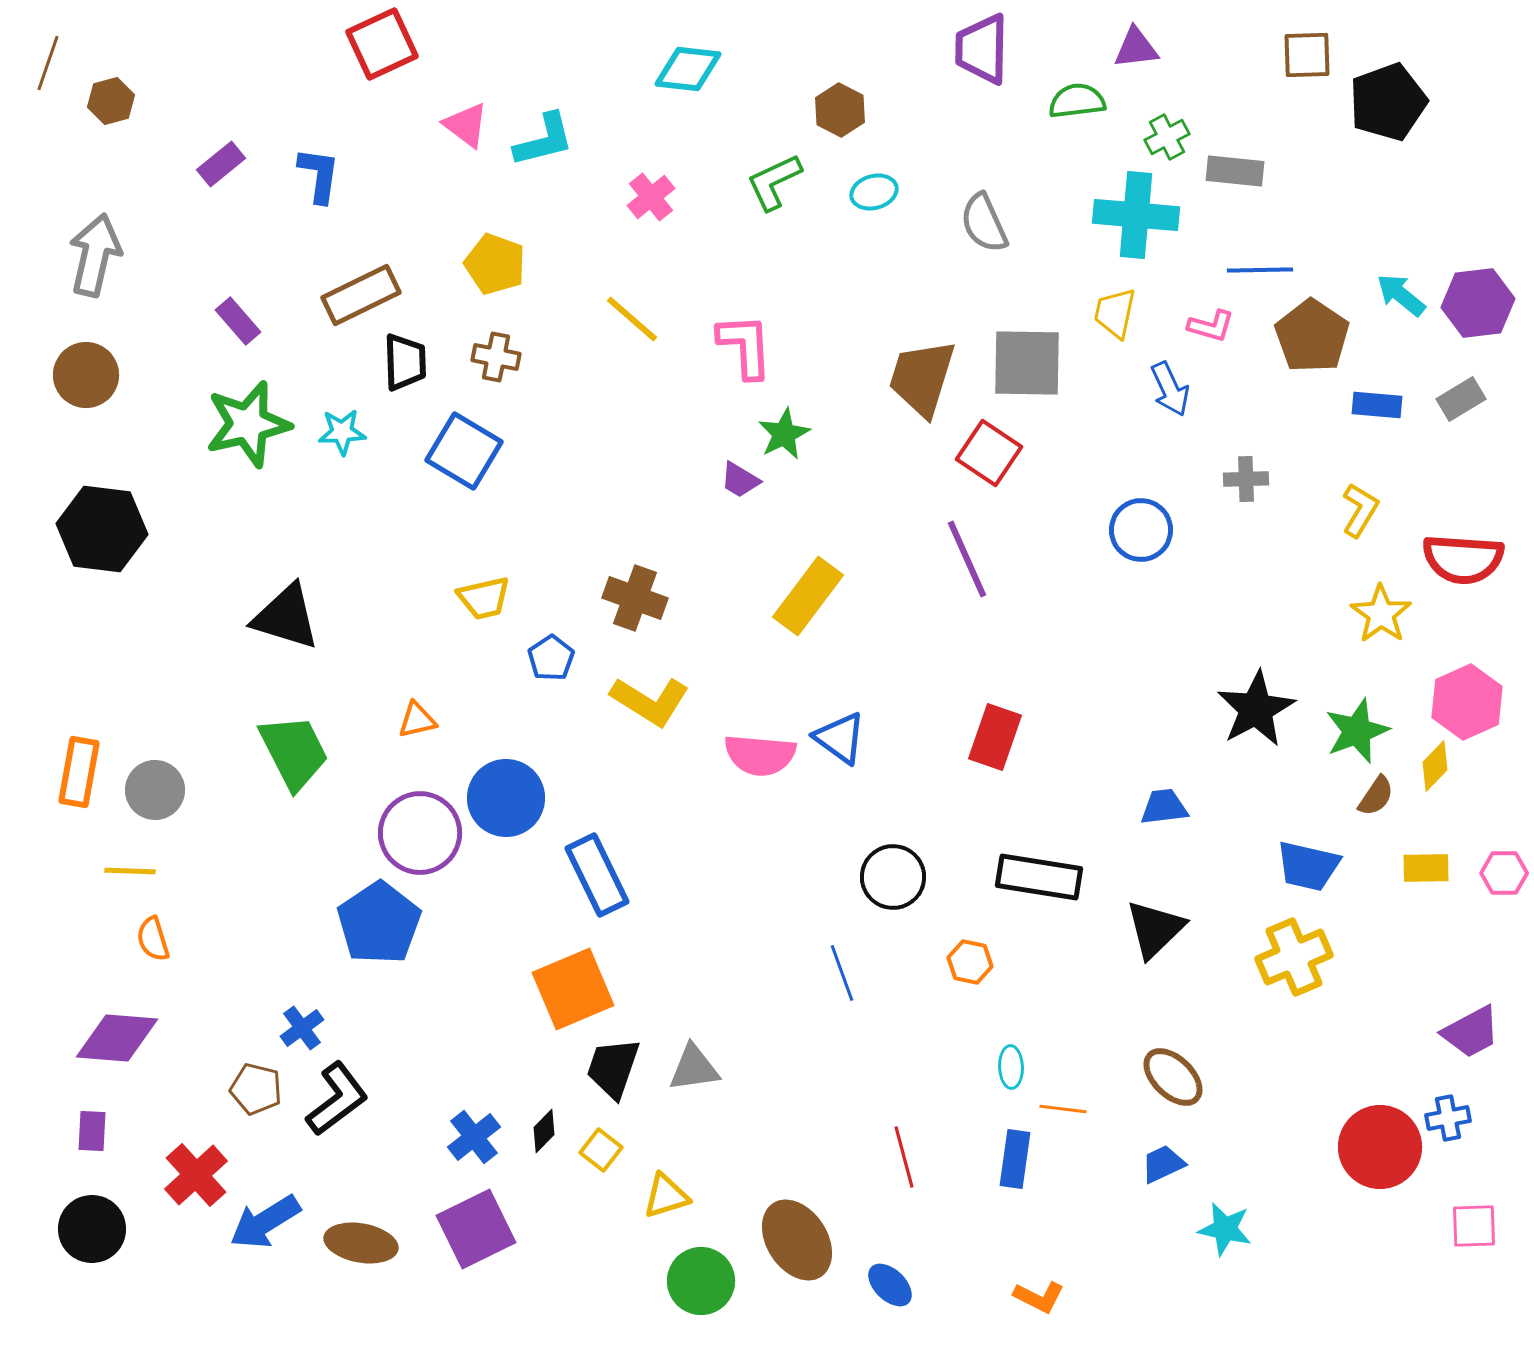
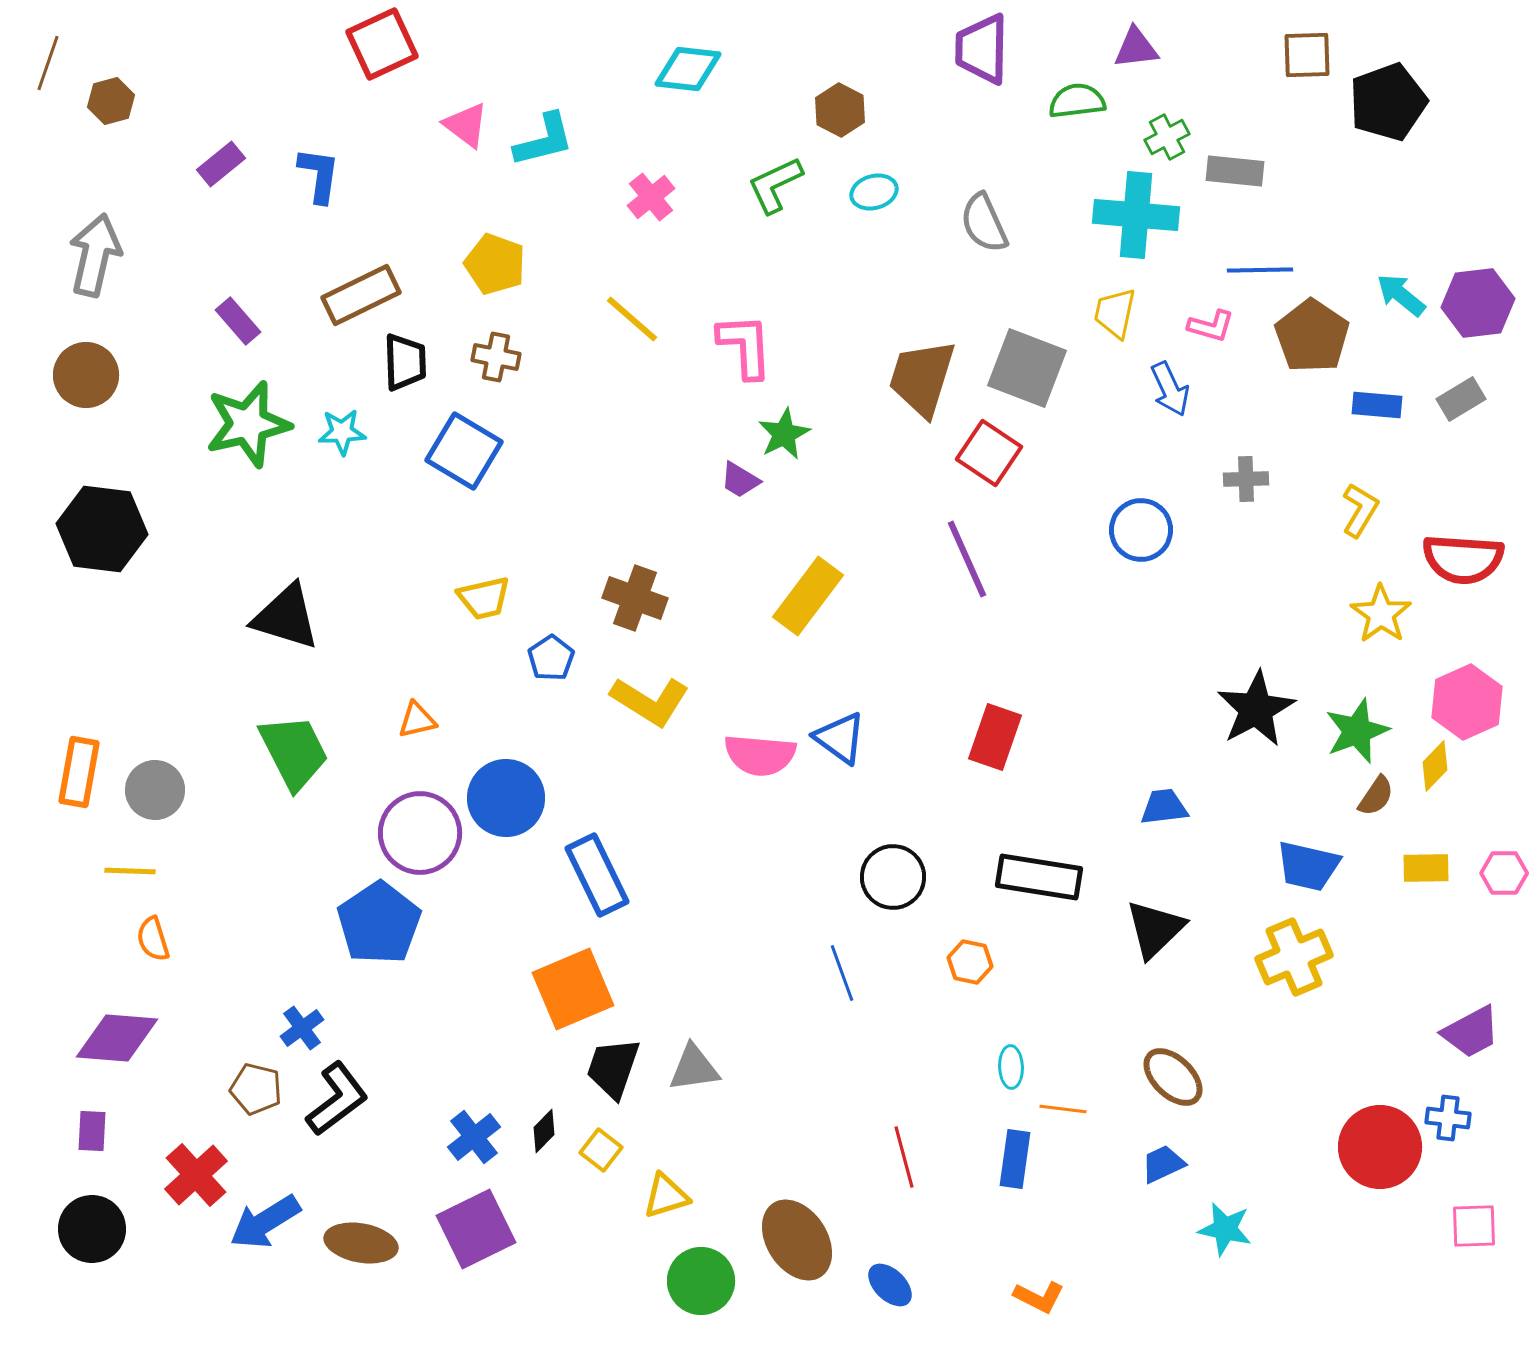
green L-shape at (774, 182): moved 1 px right, 3 px down
gray square at (1027, 363): moved 5 px down; rotated 20 degrees clockwise
blue cross at (1448, 1118): rotated 18 degrees clockwise
